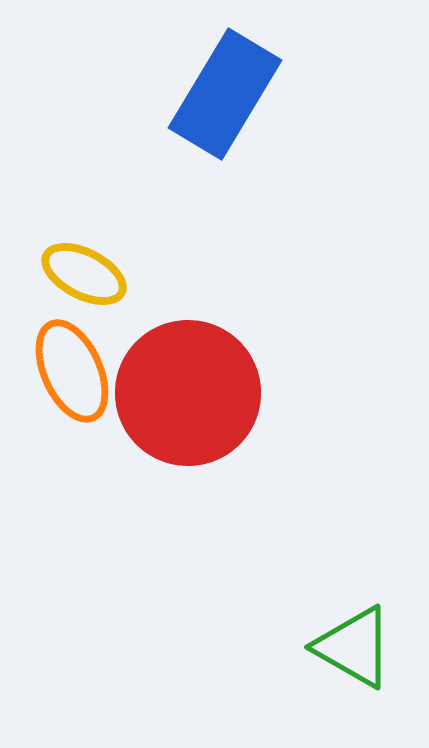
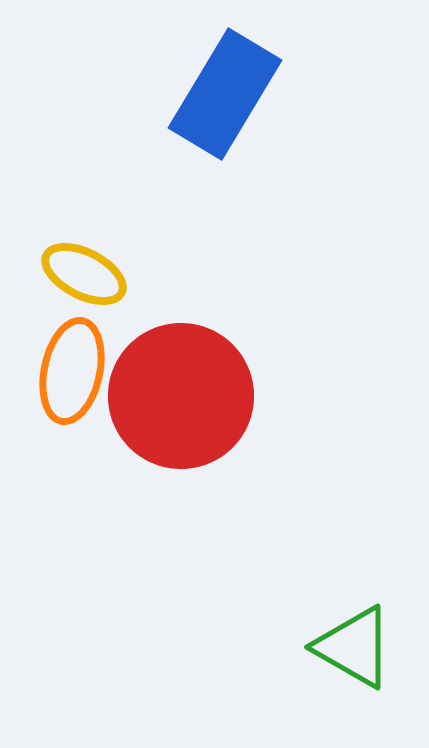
orange ellipse: rotated 36 degrees clockwise
red circle: moved 7 px left, 3 px down
